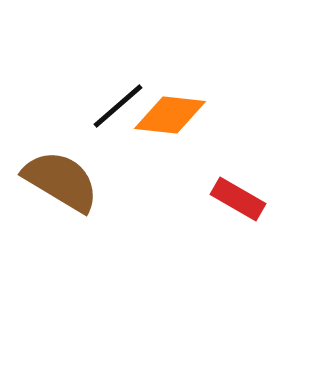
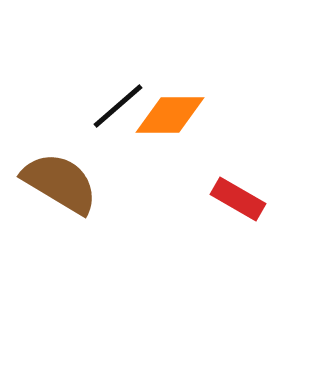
orange diamond: rotated 6 degrees counterclockwise
brown semicircle: moved 1 px left, 2 px down
